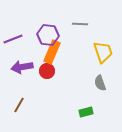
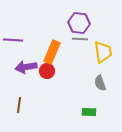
gray line: moved 15 px down
purple hexagon: moved 31 px right, 12 px up
purple line: moved 1 px down; rotated 24 degrees clockwise
yellow trapezoid: rotated 10 degrees clockwise
purple arrow: moved 4 px right
brown line: rotated 21 degrees counterclockwise
green rectangle: moved 3 px right; rotated 16 degrees clockwise
